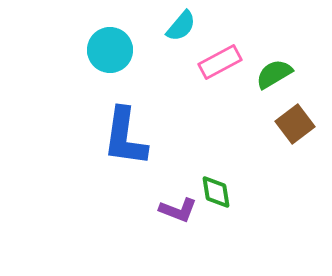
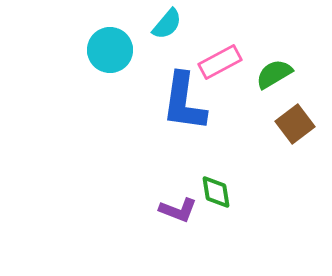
cyan semicircle: moved 14 px left, 2 px up
blue L-shape: moved 59 px right, 35 px up
